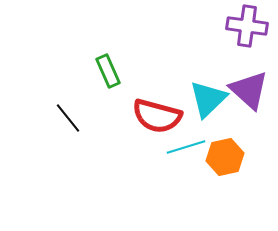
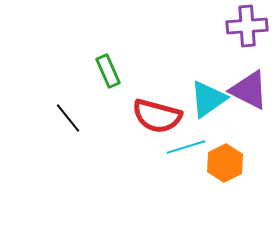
purple cross: rotated 12 degrees counterclockwise
purple triangle: rotated 15 degrees counterclockwise
cyan triangle: rotated 9 degrees clockwise
orange hexagon: moved 6 px down; rotated 15 degrees counterclockwise
